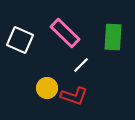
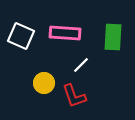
pink rectangle: rotated 40 degrees counterclockwise
white square: moved 1 px right, 4 px up
yellow circle: moved 3 px left, 5 px up
red L-shape: rotated 52 degrees clockwise
